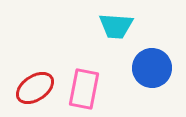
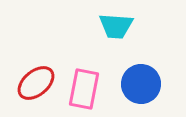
blue circle: moved 11 px left, 16 px down
red ellipse: moved 1 px right, 5 px up; rotated 6 degrees counterclockwise
